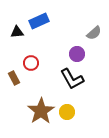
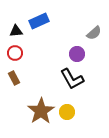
black triangle: moved 1 px left, 1 px up
red circle: moved 16 px left, 10 px up
